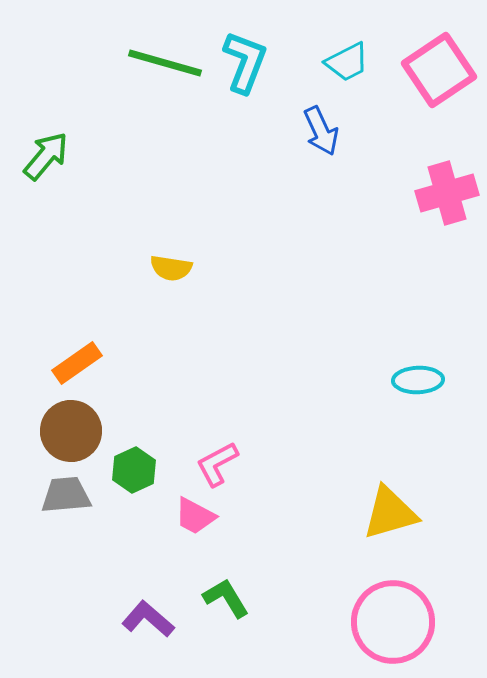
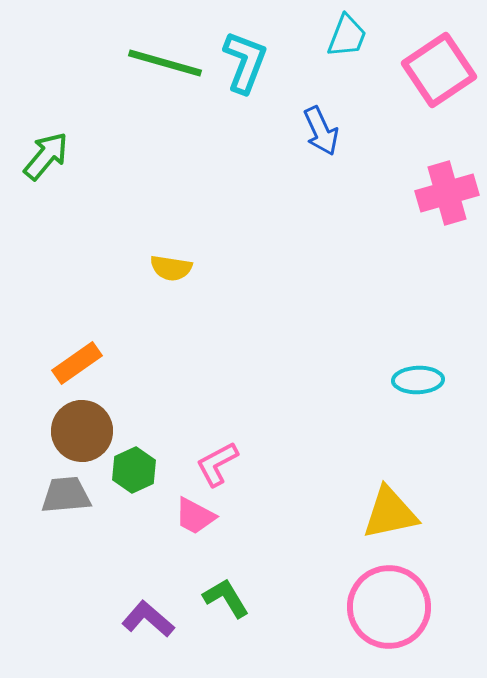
cyan trapezoid: moved 26 px up; rotated 42 degrees counterclockwise
brown circle: moved 11 px right
yellow triangle: rotated 4 degrees clockwise
pink circle: moved 4 px left, 15 px up
